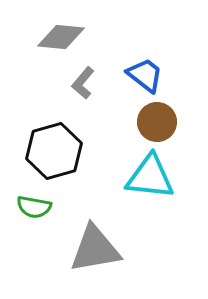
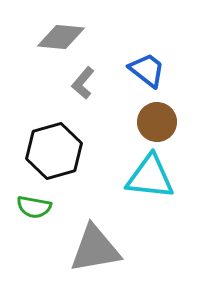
blue trapezoid: moved 2 px right, 5 px up
